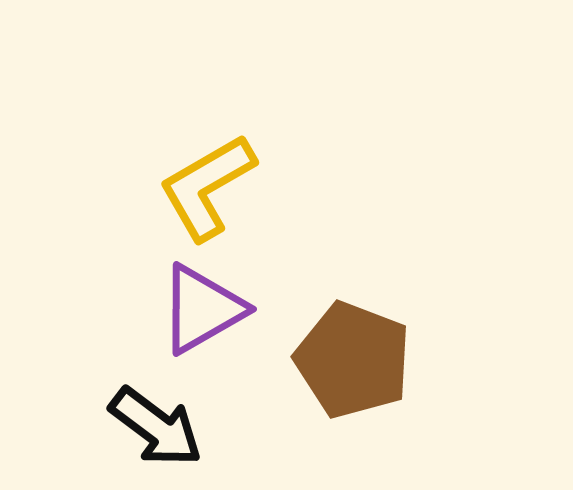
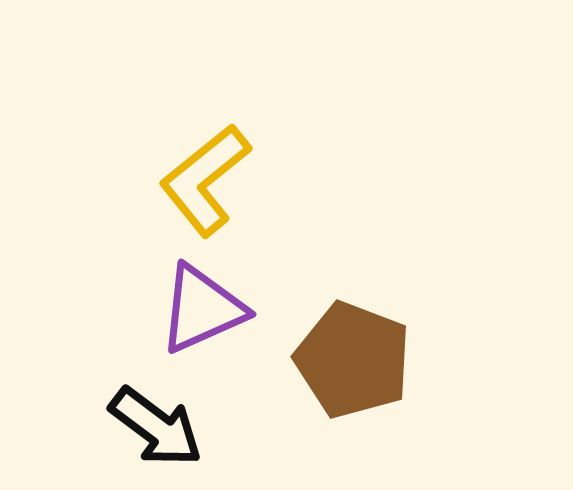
yellow L-shape: moved 2 px left, 7 px up; rotated 9 degrees counterclockwise
purple triangle: rotated 6 degrees clockwise
